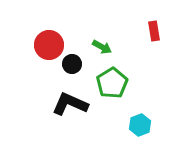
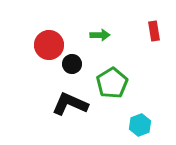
green arrow: moved 2 px left, 12 px up; rotated 30 degrees counterclockwise
